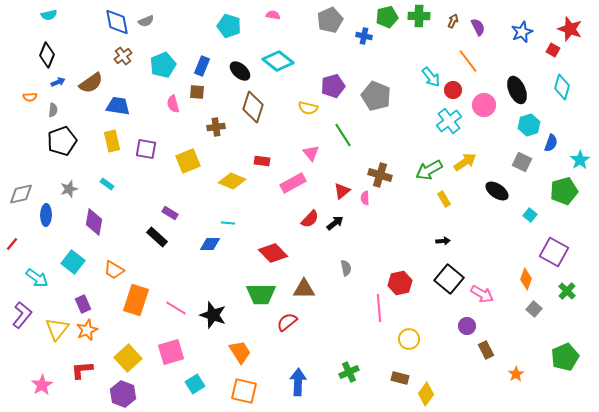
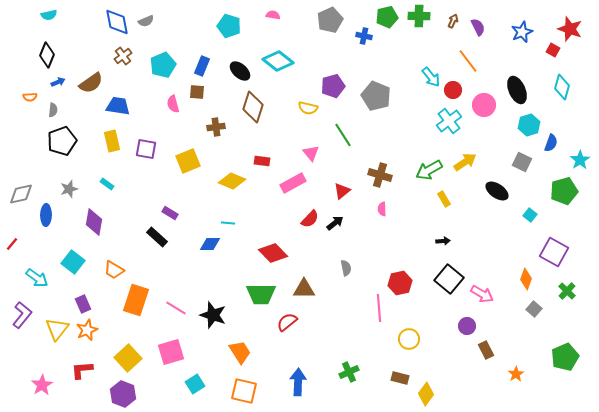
pink semicircle at (365, 198): moved 17 px right, 11 px down
